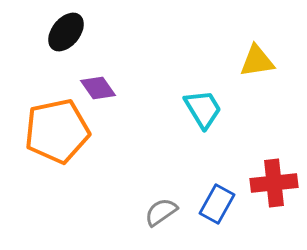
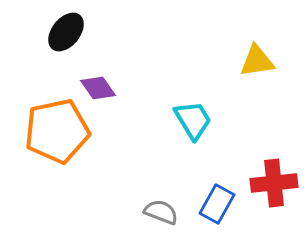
cyan trapezoid: moved 10 px left, 11 px down
gray semicircle: rotated 56 degrees clockwise
